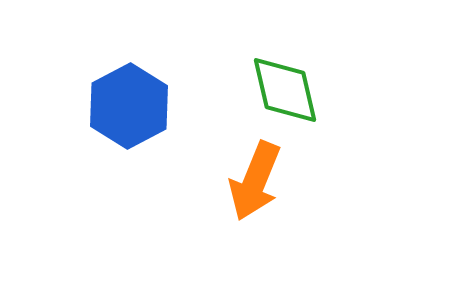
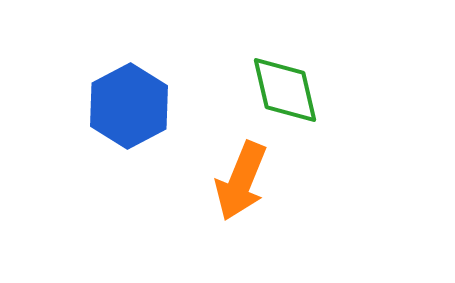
orange arrow: moved 14 px left
